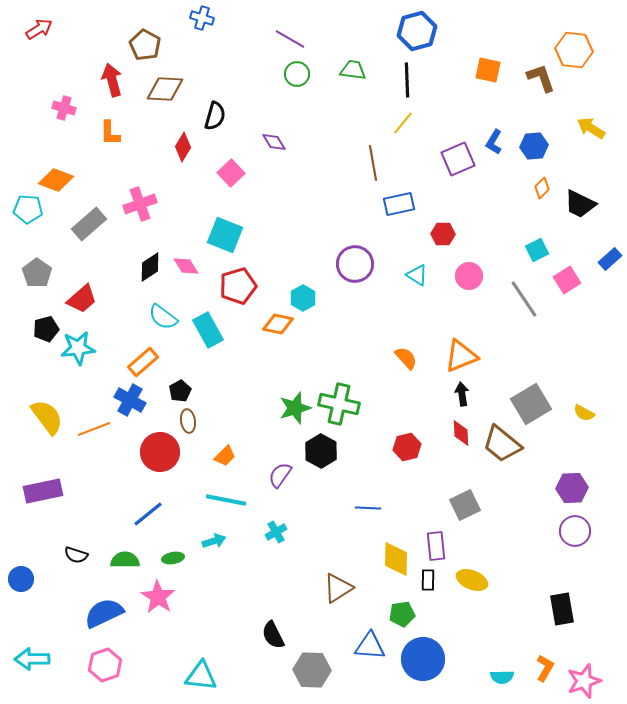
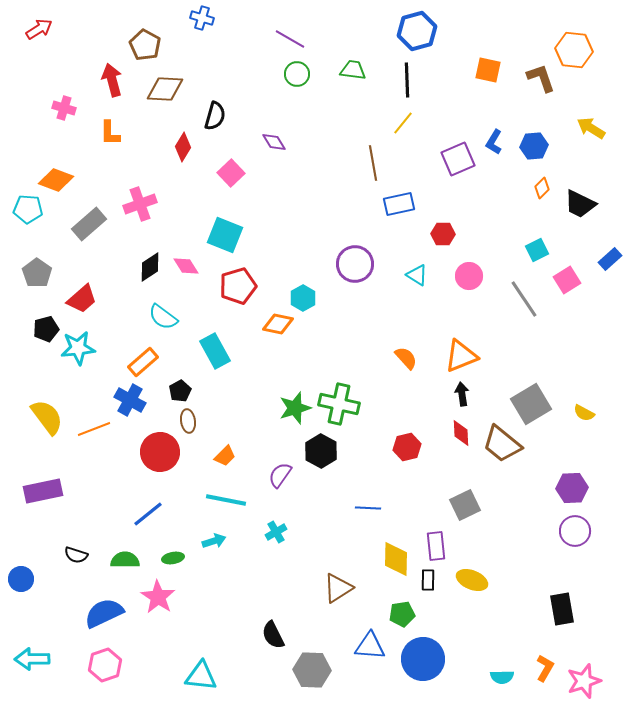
cyan rectangle at (208, 330): moved 7 px right, 21 px down
